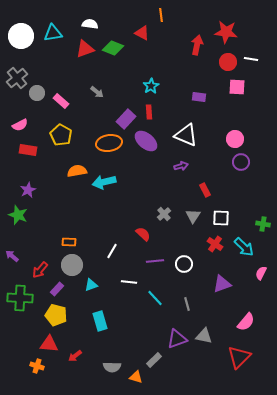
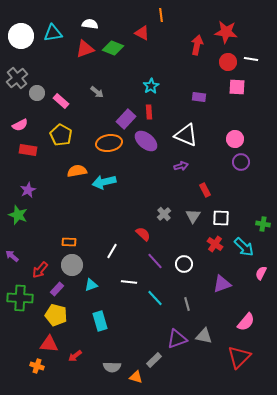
purple line at (155, 261): rotated 54 degrees clockwise
